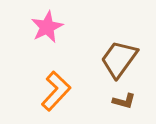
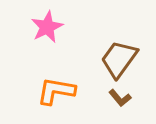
orange L-shape: rotated 123 degrees counterclockwise
brown L-shape: moved 4 px left, 3 px up; rotated 35 degrees clockwise
